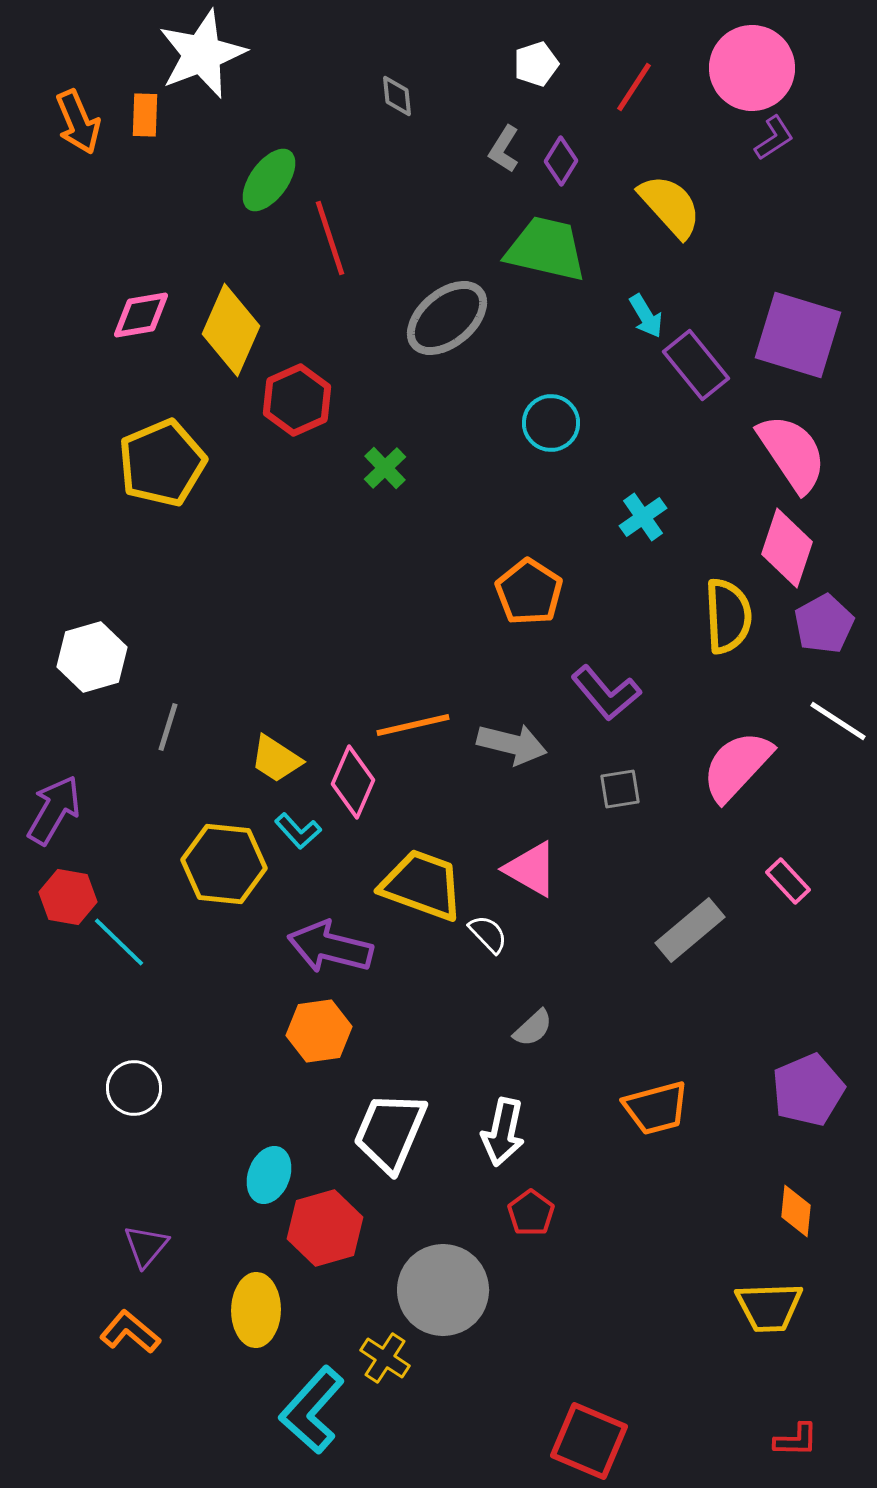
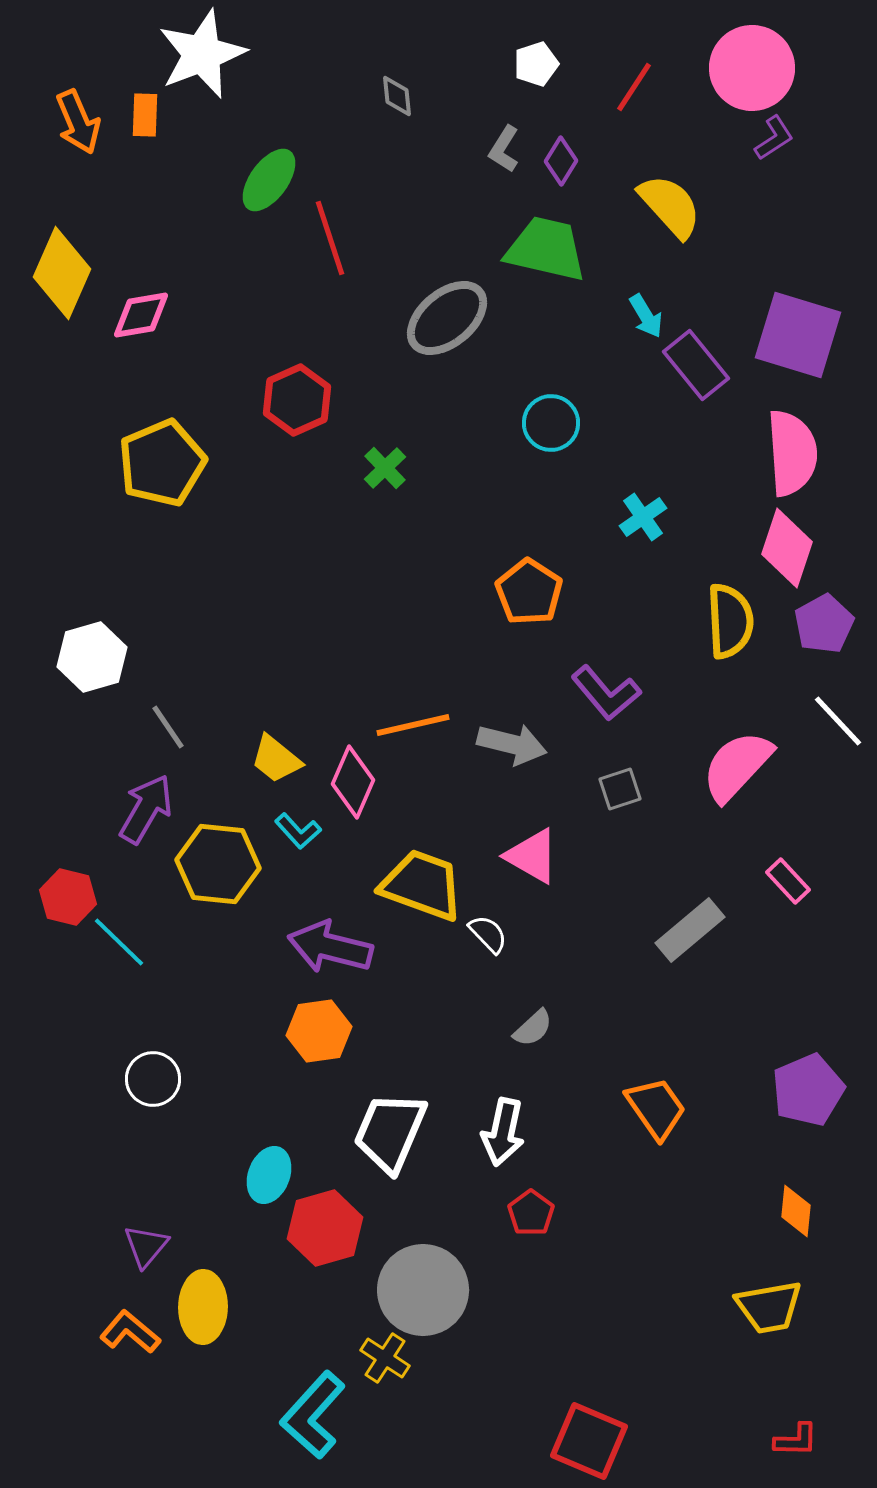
yellow diamond at (231, 330): moved 169 px left, 57 px up
pink semicircle at (792, 453): rotated 30 degrees clockwise
yellow semicircle at (728, 616): moved 2 px right, 5 px down
white line at (838, 721): rotated 14 degrees clockwise
gray line at (168, 727): rotated 51 degrees counterclockwise
yellow trapezoid at (276, 759): rotated 6 degrees clockwise
gray square at (620, 789): rotated 9 degrees counterclockwise
purple arrow at (54, 810): moved 92 px right, 1 px up
yellow hexagon at (224, 864): moved 6 px left
pink triangle at (531, 869): moved 1 px right, 13 px up
red hexagon at (68, 897): rotated 4 degrees clockwise
white circle at (134, 1088): moved 19 px right, 9 px up
orange trapezoid at (656, 1108): rotated 110 degrees counterclockwise
gray circle at (443, 1290): moved 20 px left
yellow trapezoid at (769, 1307): rotated 8 degrees counterclockwise
yellow ellipse at (256, 1310): moved 53 px left, 3 px up
cyan L-shape at (312, 1410): moved 1 px right, 5 px down
